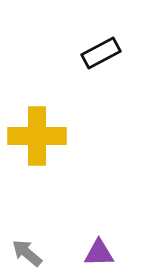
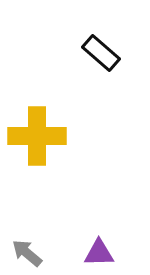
black rectangle: rotated 69 degrees clockwise
